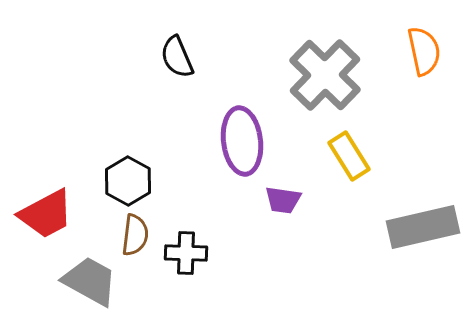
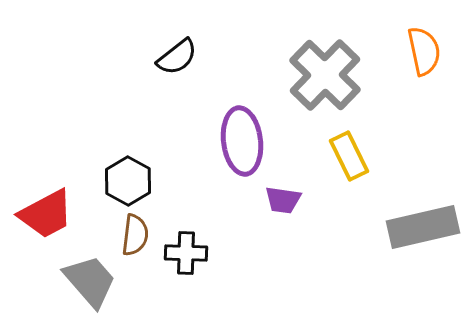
black semicircle: rotated 105 degrees counterclockwise
yellow rectangle: rotated 6 degrees clockwise
gray trapezoid: rotated 20 degrees clockwise
